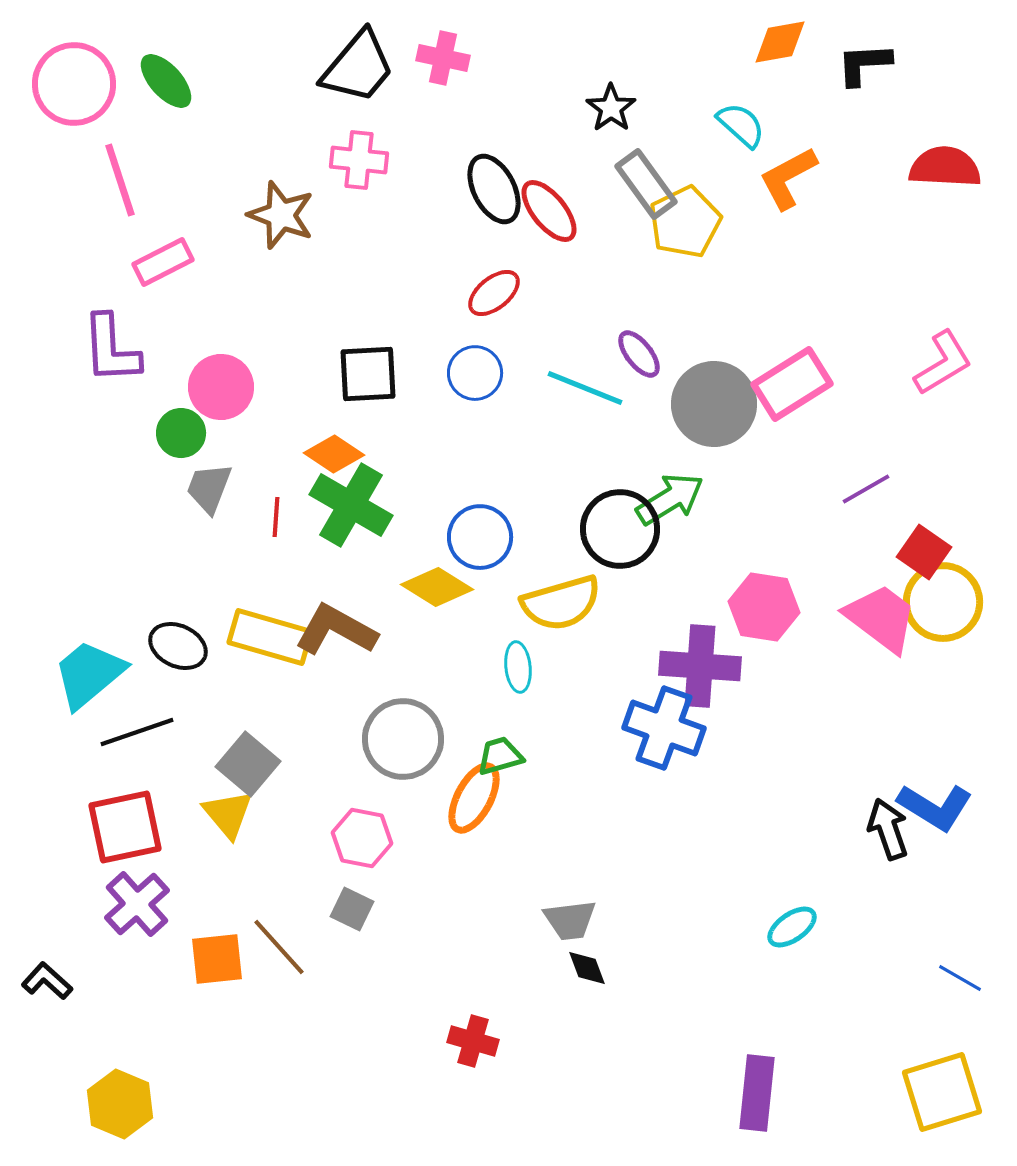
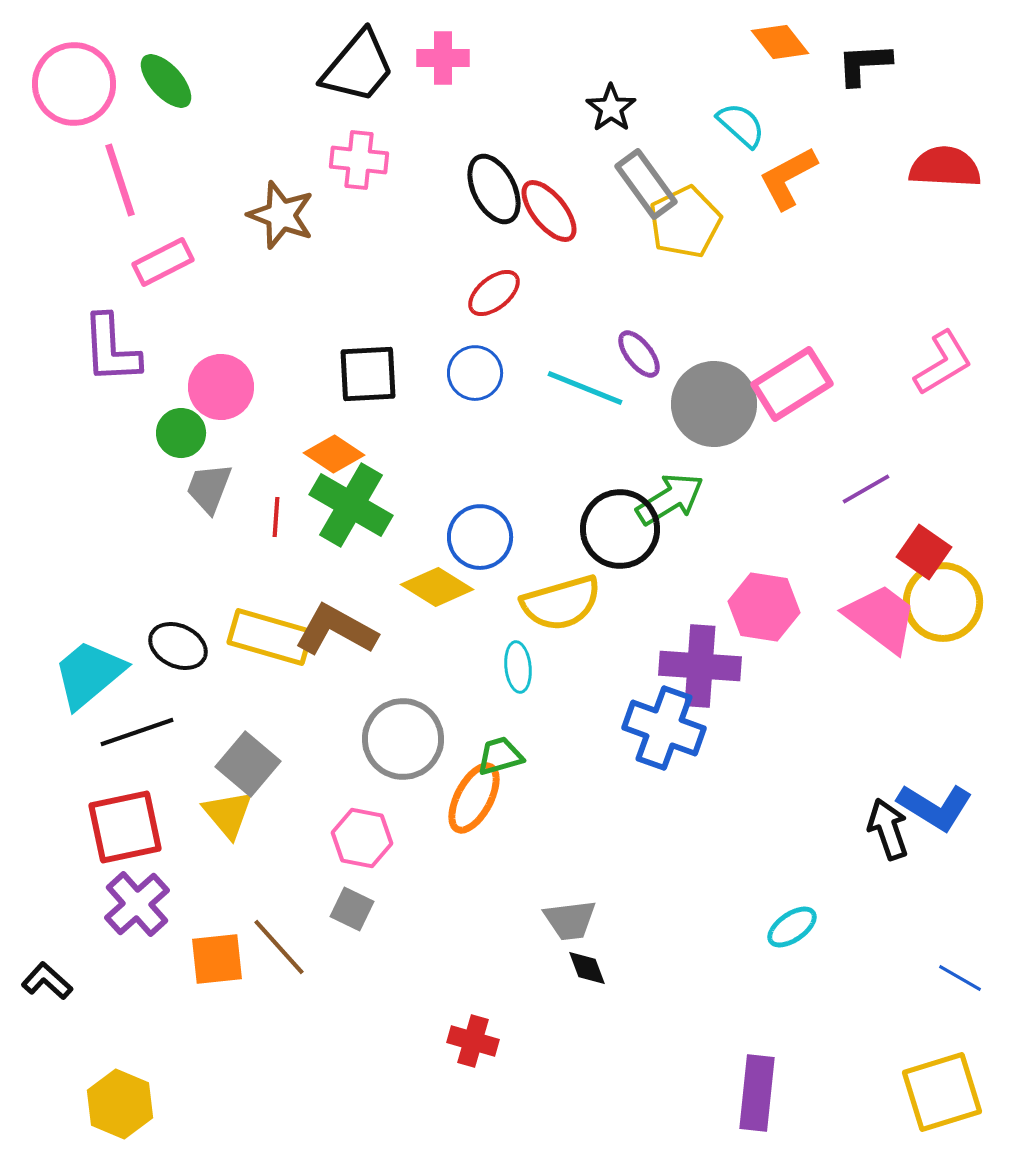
orange diamond at (780, 42): rotated 62 degrees clockwise
pink cross at (443, 58): rotated 12 degrees counterclockwise
